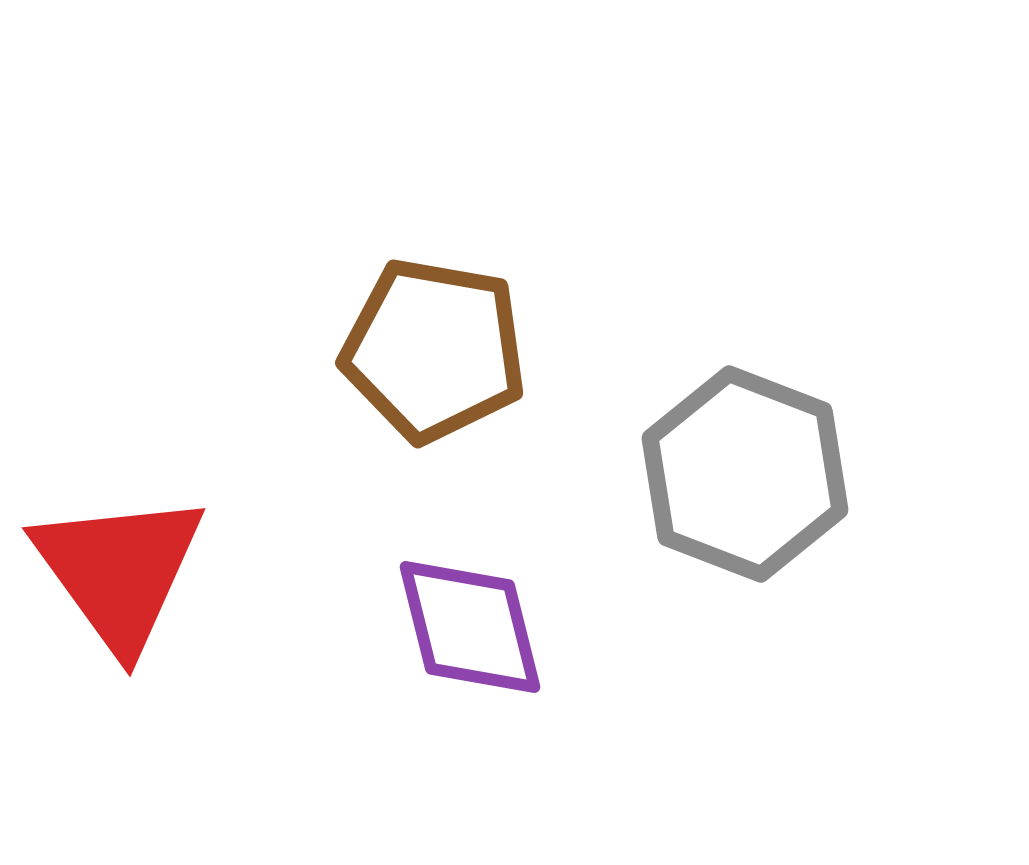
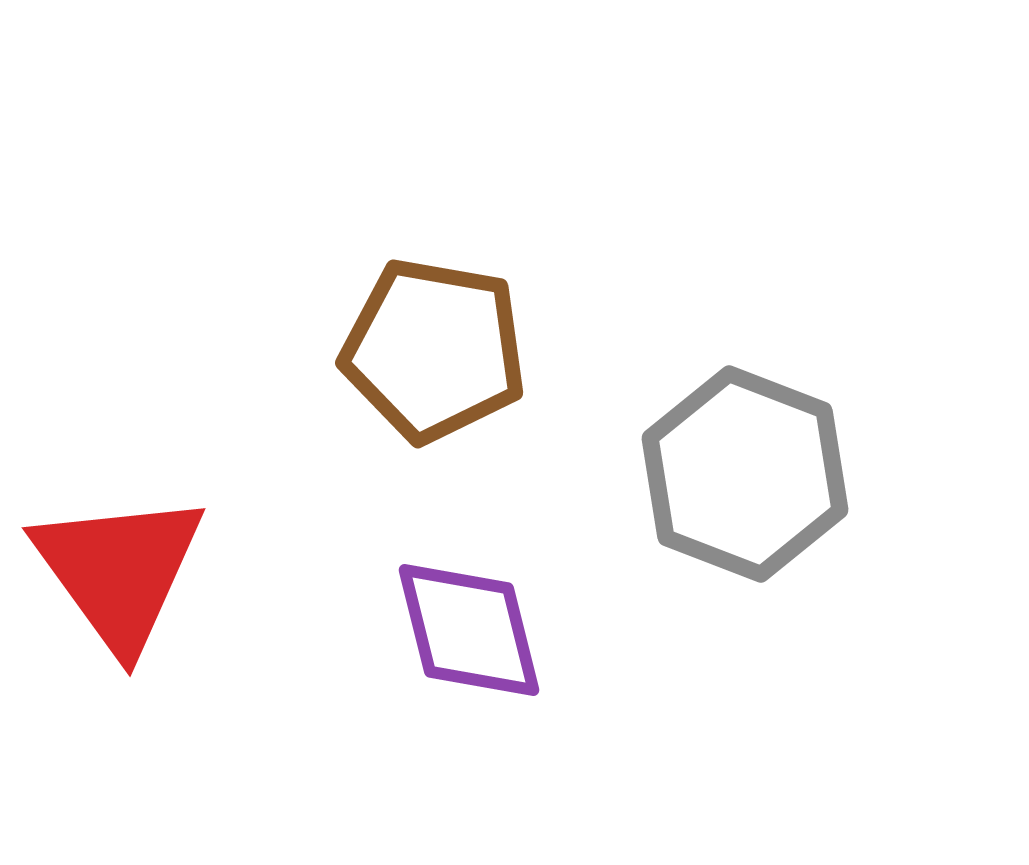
purple diamond: moved 1 px left, 3 px down
